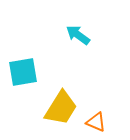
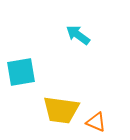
cyan square: moved 2 px left
yellow trapezoid: moved 2 px down; rotated 66 degrees clockwise
